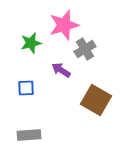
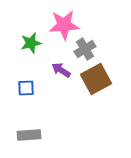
pink star: rotated 12 degrees clockwise
brown square: moved 21 px up; rotated 32 degrees clockwise
